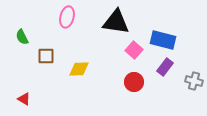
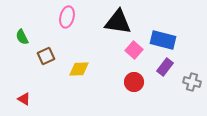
black triangle: moved 2 px right
brown square: rotated 24 degrees counterclockwise
gray cross: moved 2 px left, 1 px down
